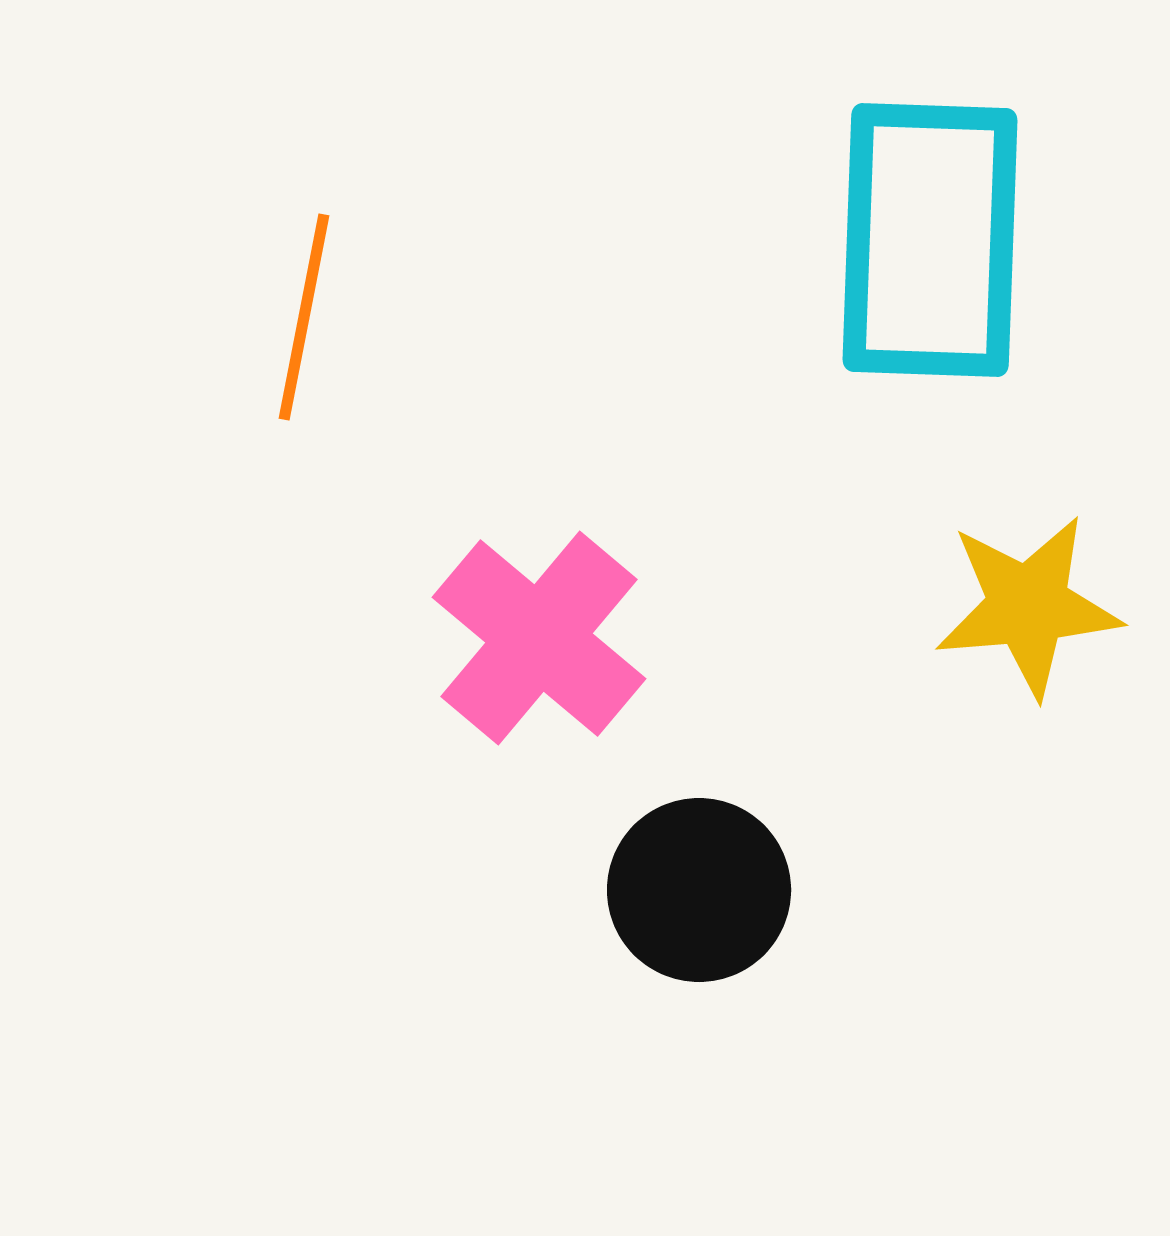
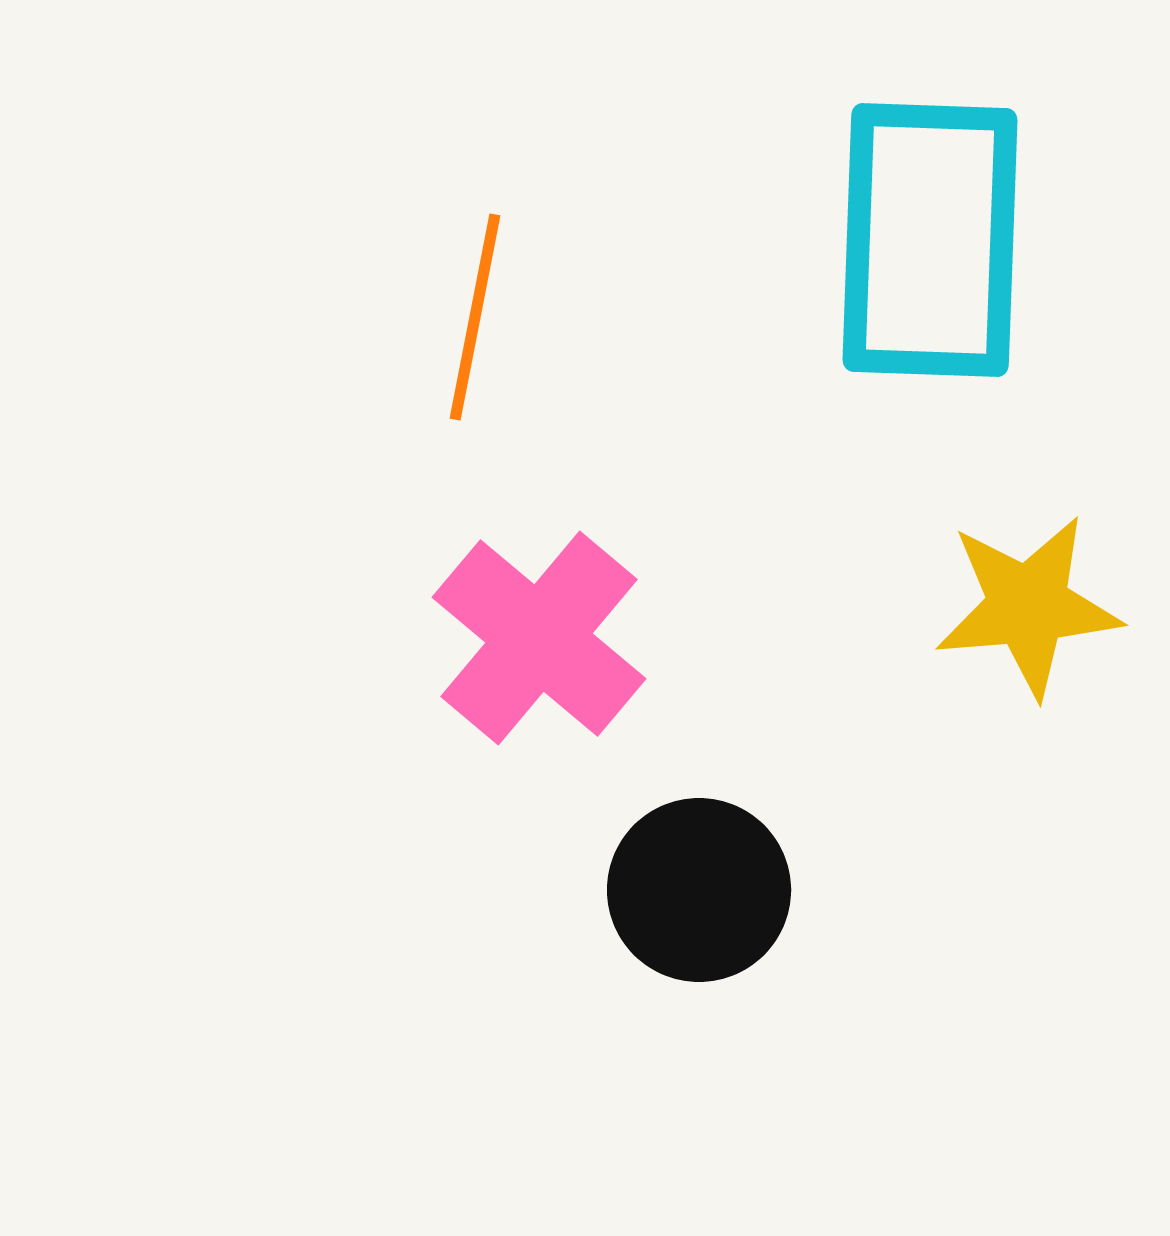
orange line: moved 171 px right
